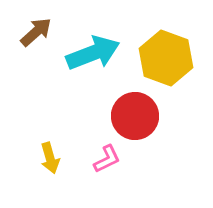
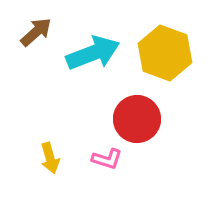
yellow hexagon: moved 1 px left, 5 px up
red circle: moved 2 px right, 3 px down
pink L-shape: rotated 44 degrees clockwise
